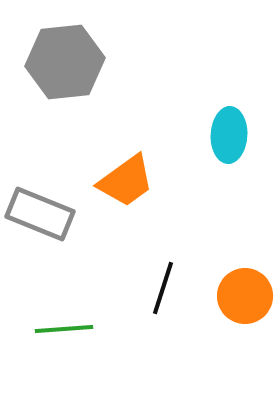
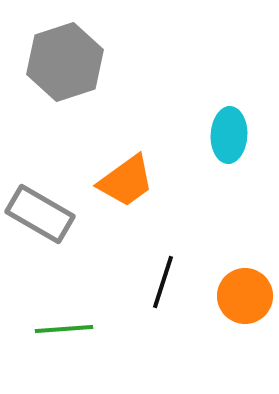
gray hexagon: rotated 12 degrees counterclockwise
gray rectangle: rotated 8 degrees clockwise
black line: moved 6 px up
